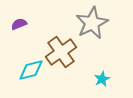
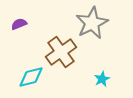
cyan diamond: moved 7 px down
